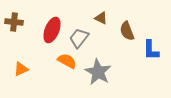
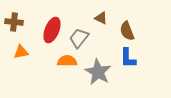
blue L-shape: moved 23 px left, 8 px down
orange semicircle: rotated 30 degrees counterclockwise
orange triangle: moved 17 px up; rotated 14 degrees clockwise
